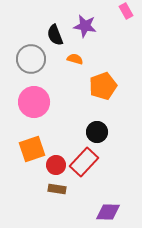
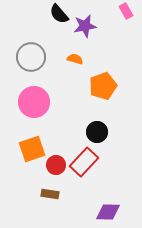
purple star: rotated 20 degrees counterclockwise
black semicircle: moved 4 px right, 21 px up; rotated 20 degrees counterclockwise
gray circle: moved 2 px up
brown rectangle: moved 7 px left, 5 px down
